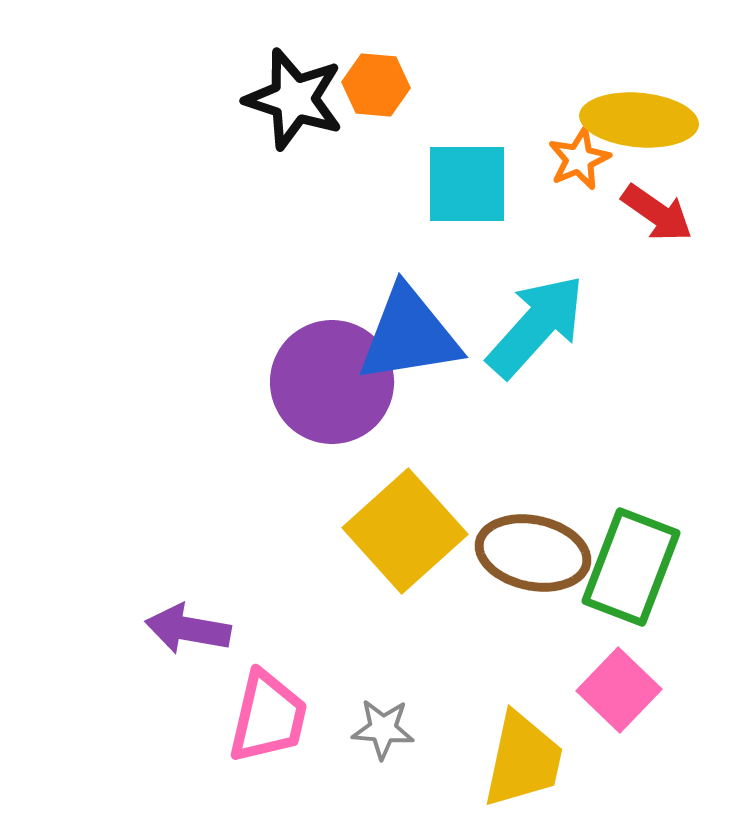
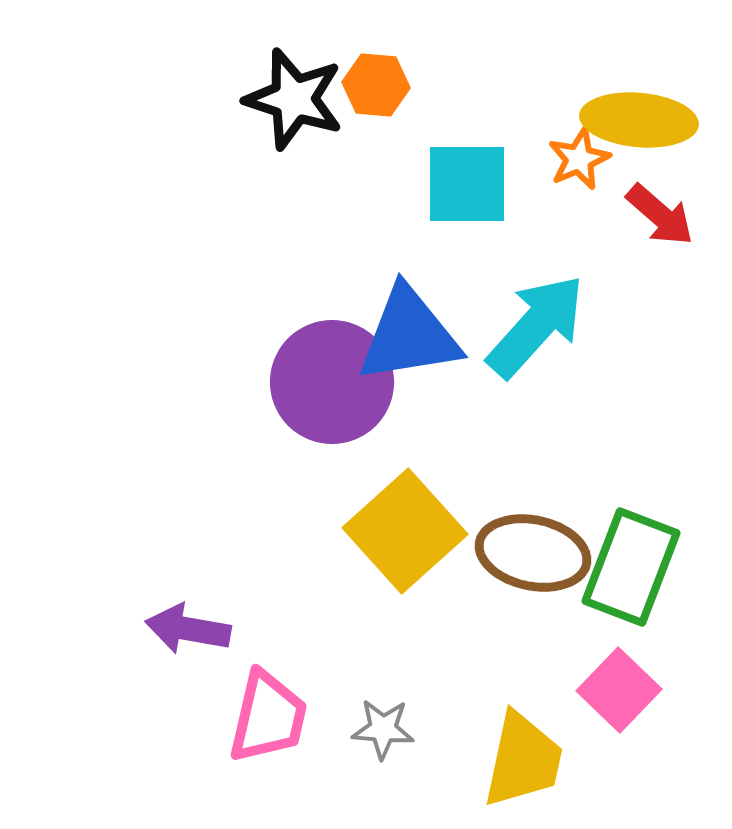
red arrow: moved 3 px right, 2 px down; rotated 6 degrees clockwise
